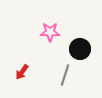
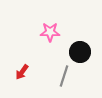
black circle: moved 3 px down
gray line: moved 1 px left, 1 px down
